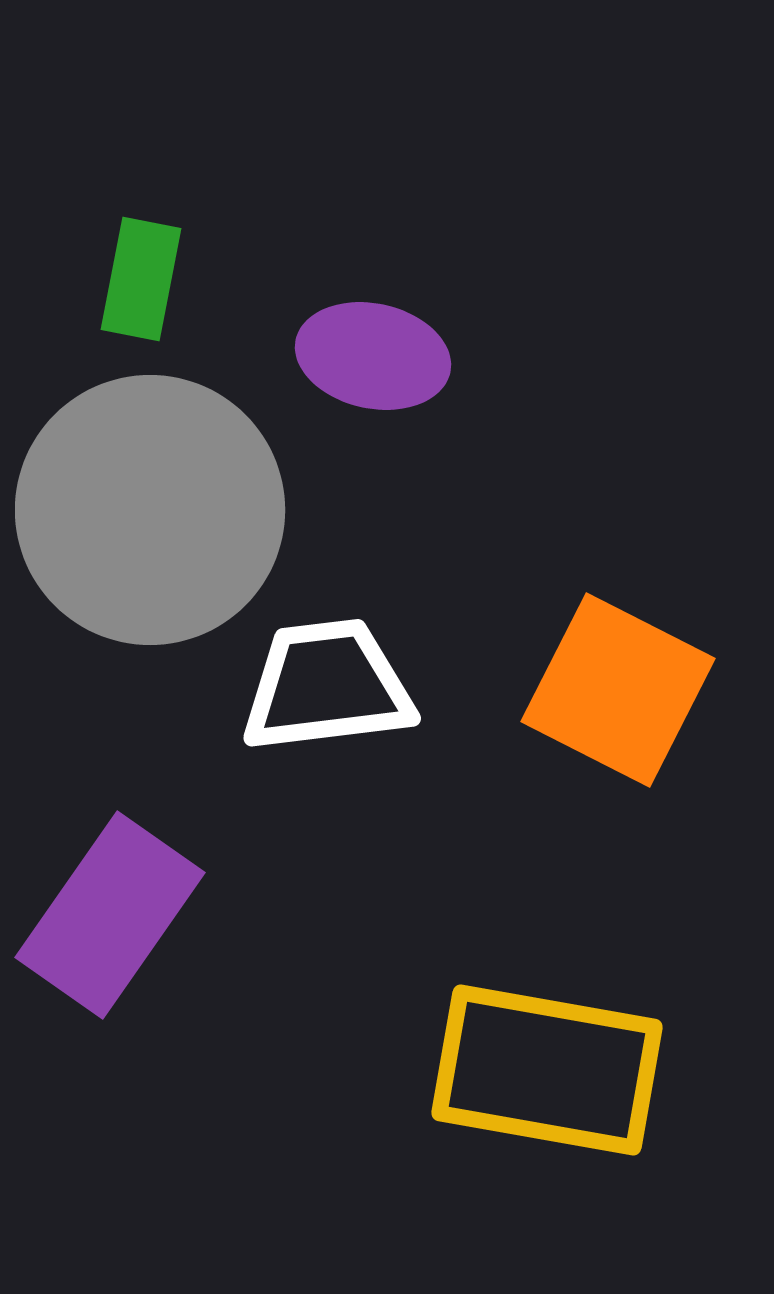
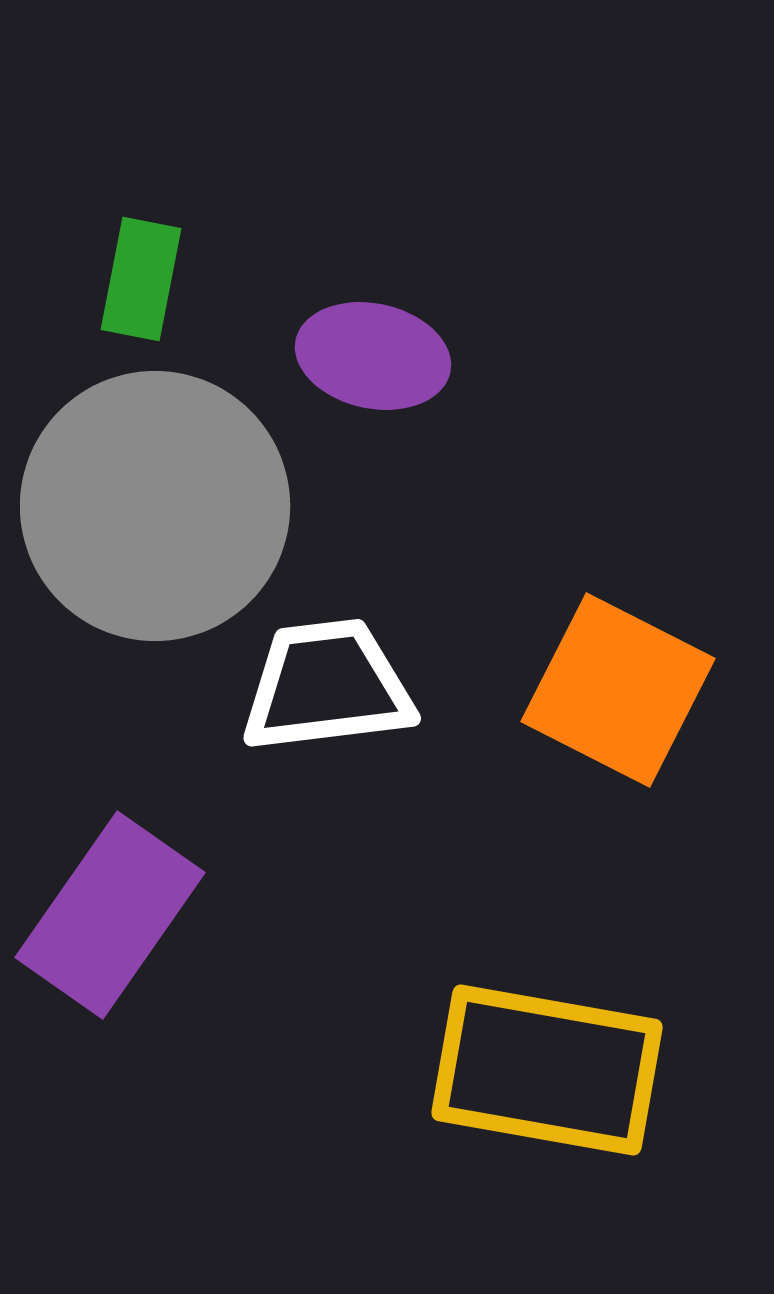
gray circle: moved 5 px right, 4 px up
